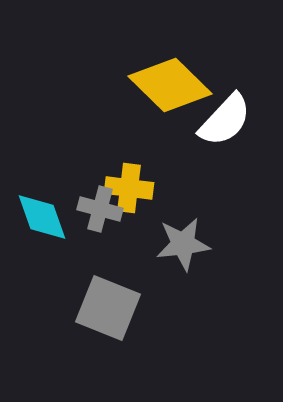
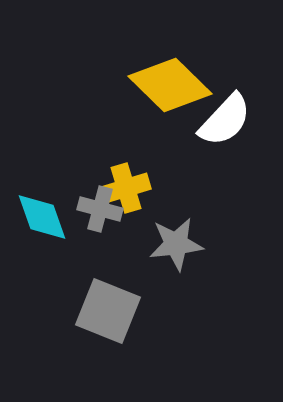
yellow cross: moved 3 px left; rotated 24 degrees counterclockwise
gray star: moved 7 px left
gray square: moved 3 px down
